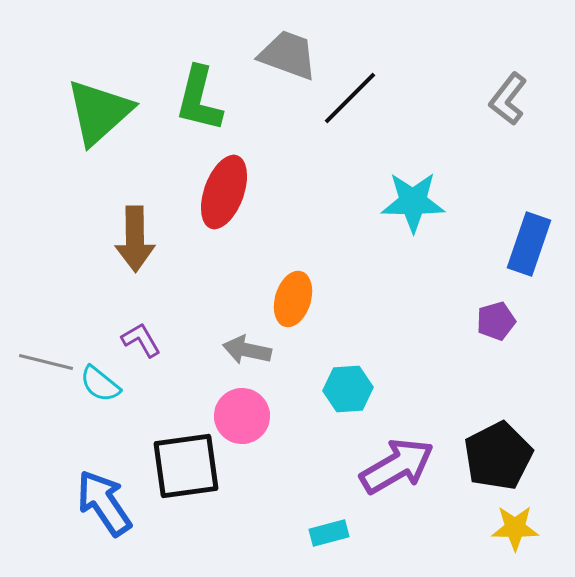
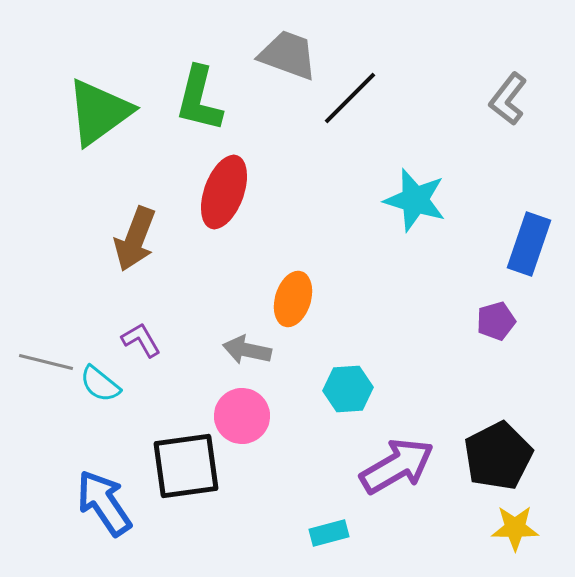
green triangle: rotated 6 degrees clockwise
cyan star: moved 2 px right, 2 px up; rotated 16 degrees clockwise
brown arrow: rotated 22 degrees clockwise
